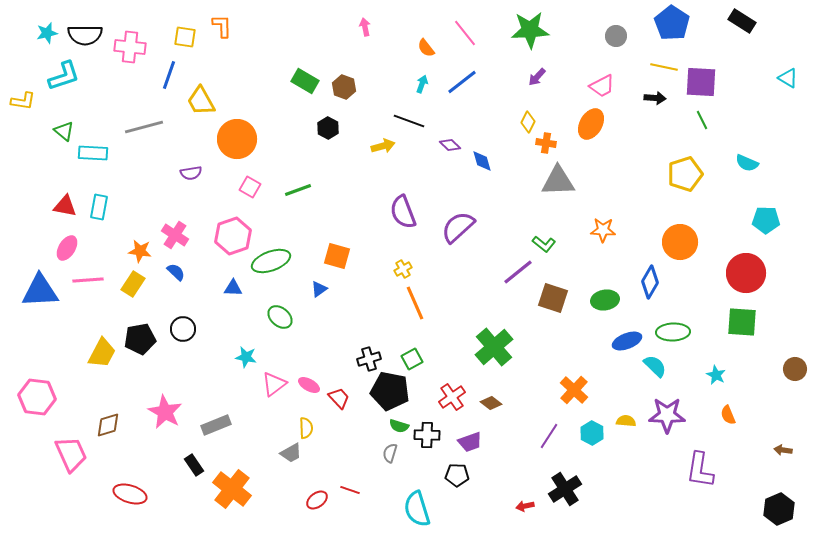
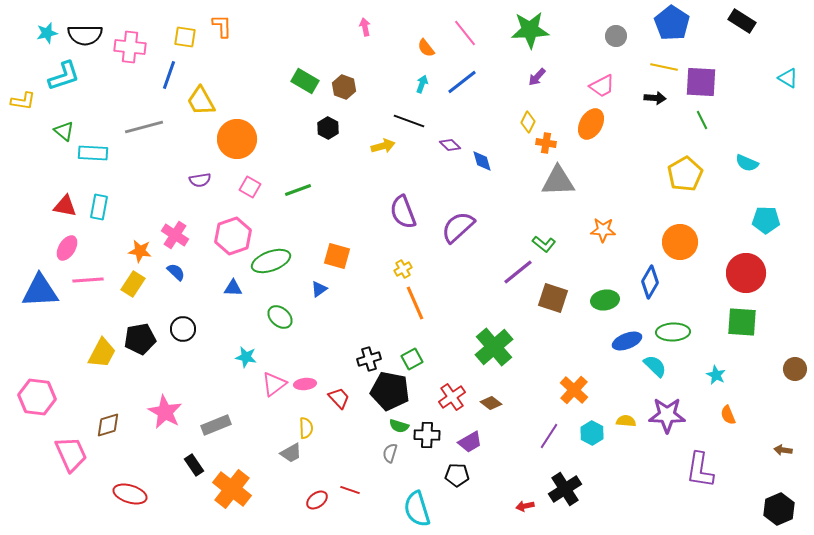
purple semicircle at (191, 173): moved 9 px right, 7 px down
yellow pentagon at (685, 174): rotated 12 degrees counterclockwise
pink ellipse at (309, 385): moved 4 px left, 1 px up; rotated 35 degrees counterclockwise
purple trapezoid at (470, 442): rotated 10 degrees counterclockwise
